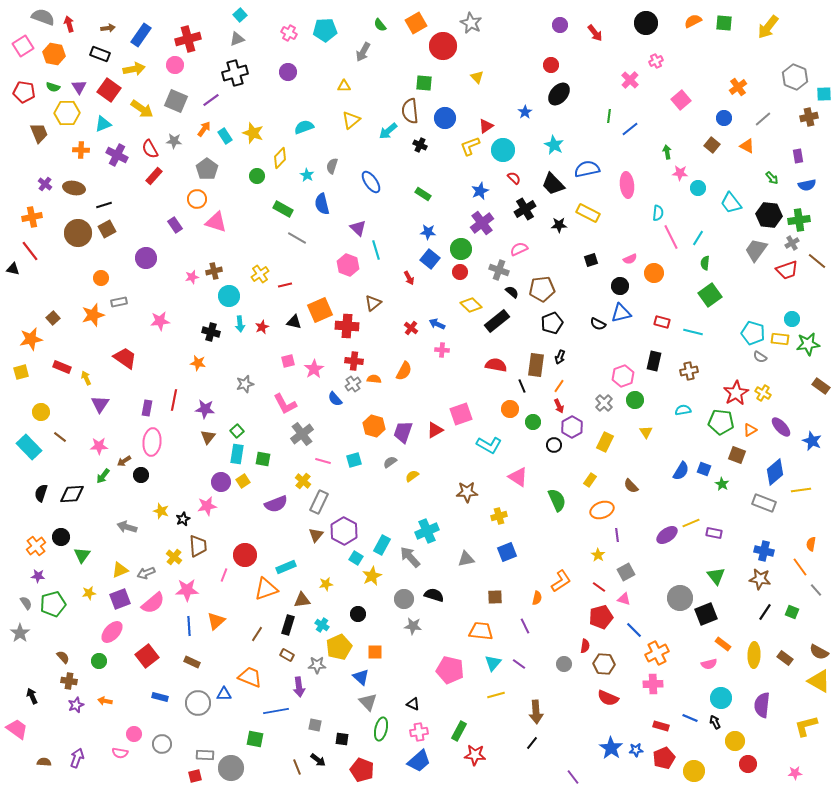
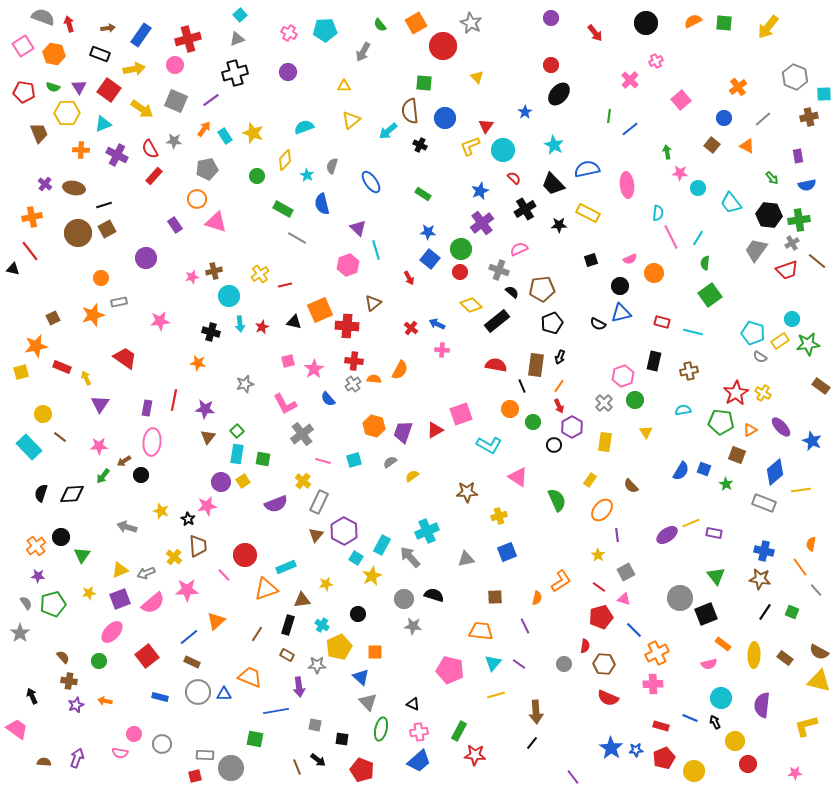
purple circle at (560, 25): moved 9 px left, 7 px up
red triangle at (486, 126): rotated 21 degrees counterclockwise
yellow diamond at (280, 158): moved 5 px right, 2 px down
gray pentagon at (207, 169): rotated 25 degrees clockwise
pink hexagon at (348, 265): rotated 20 degrees clockwise
brown square at (53, 318): rotated 16 degrees clockwise
orange star at (31, 339): moved 5 px right, 7 px down
yellow rectangle at (780, 339): moved 2 px down; rotated 42 degrees counterclockwise
orange semicircle at (404, 371): moved 4 px left, 1 px up
blue semicircle at (335, 399): moved 7 px left
yellow circle at (41, 412): moved 2 px right, 2 px down
yellow rectangle at (605, 442): rotated 18 degrees counterclockwise
green star at (722, 484): moved 4 px right
orange ellipse at (602, 510): rotated 30 degrees counterclockwise
black star at (183, 519): moved 5 px right; rotated 16 degrees counterclockwise
pink line at (224, 575): rotated 64 degrees counterclockwise
blue line at (189, 626): moved 11 px down; rotated 54 degrees clockwise
yellow triangle at (819, 681): rotated 15 degrees counterclockwise
gray circle at (198, 703): moved 11 px up
